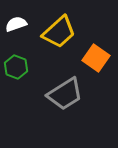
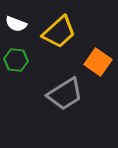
white semicircle: rotated 140 degrees counterclockwise
orange square: moved 2 px right, 4 px down
green hexagon: moved 7 px up; rotated 15 degrees counterclockwise
